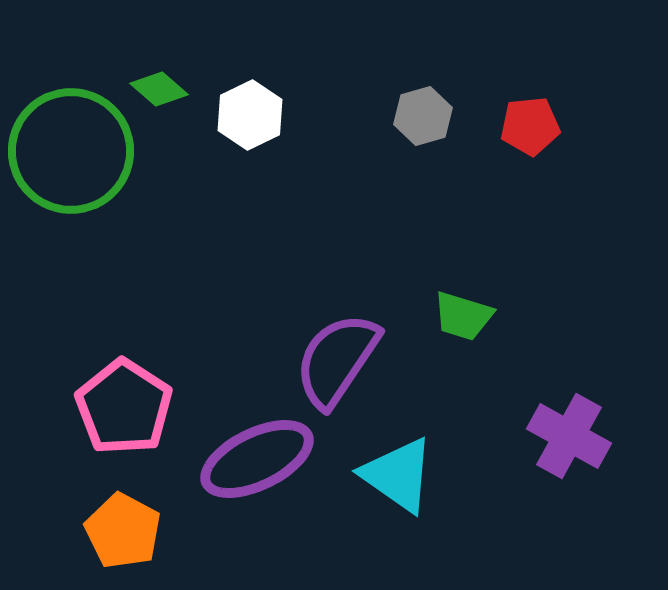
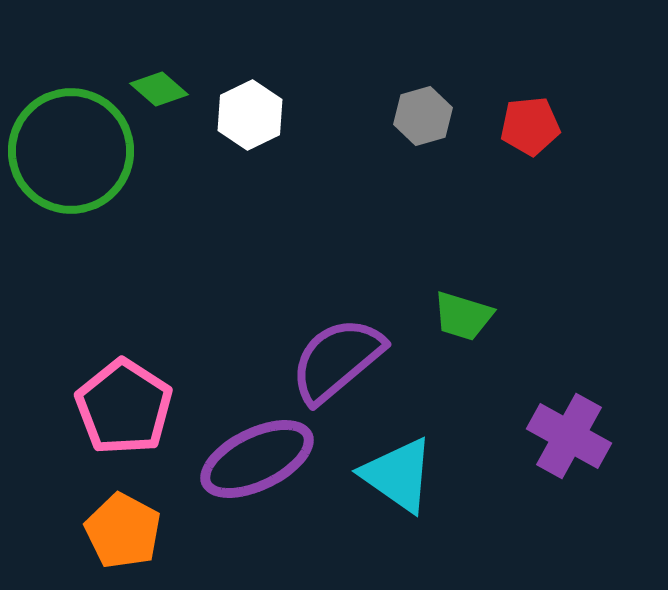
purple semicircle: rotated 16 degrees clockwise
